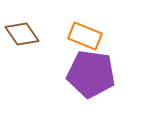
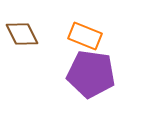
brown diamond: rotated 8 degrees clockwise
